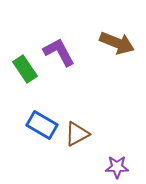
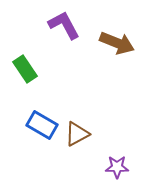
purple L-shape: moved 5 px right, 27 px up
